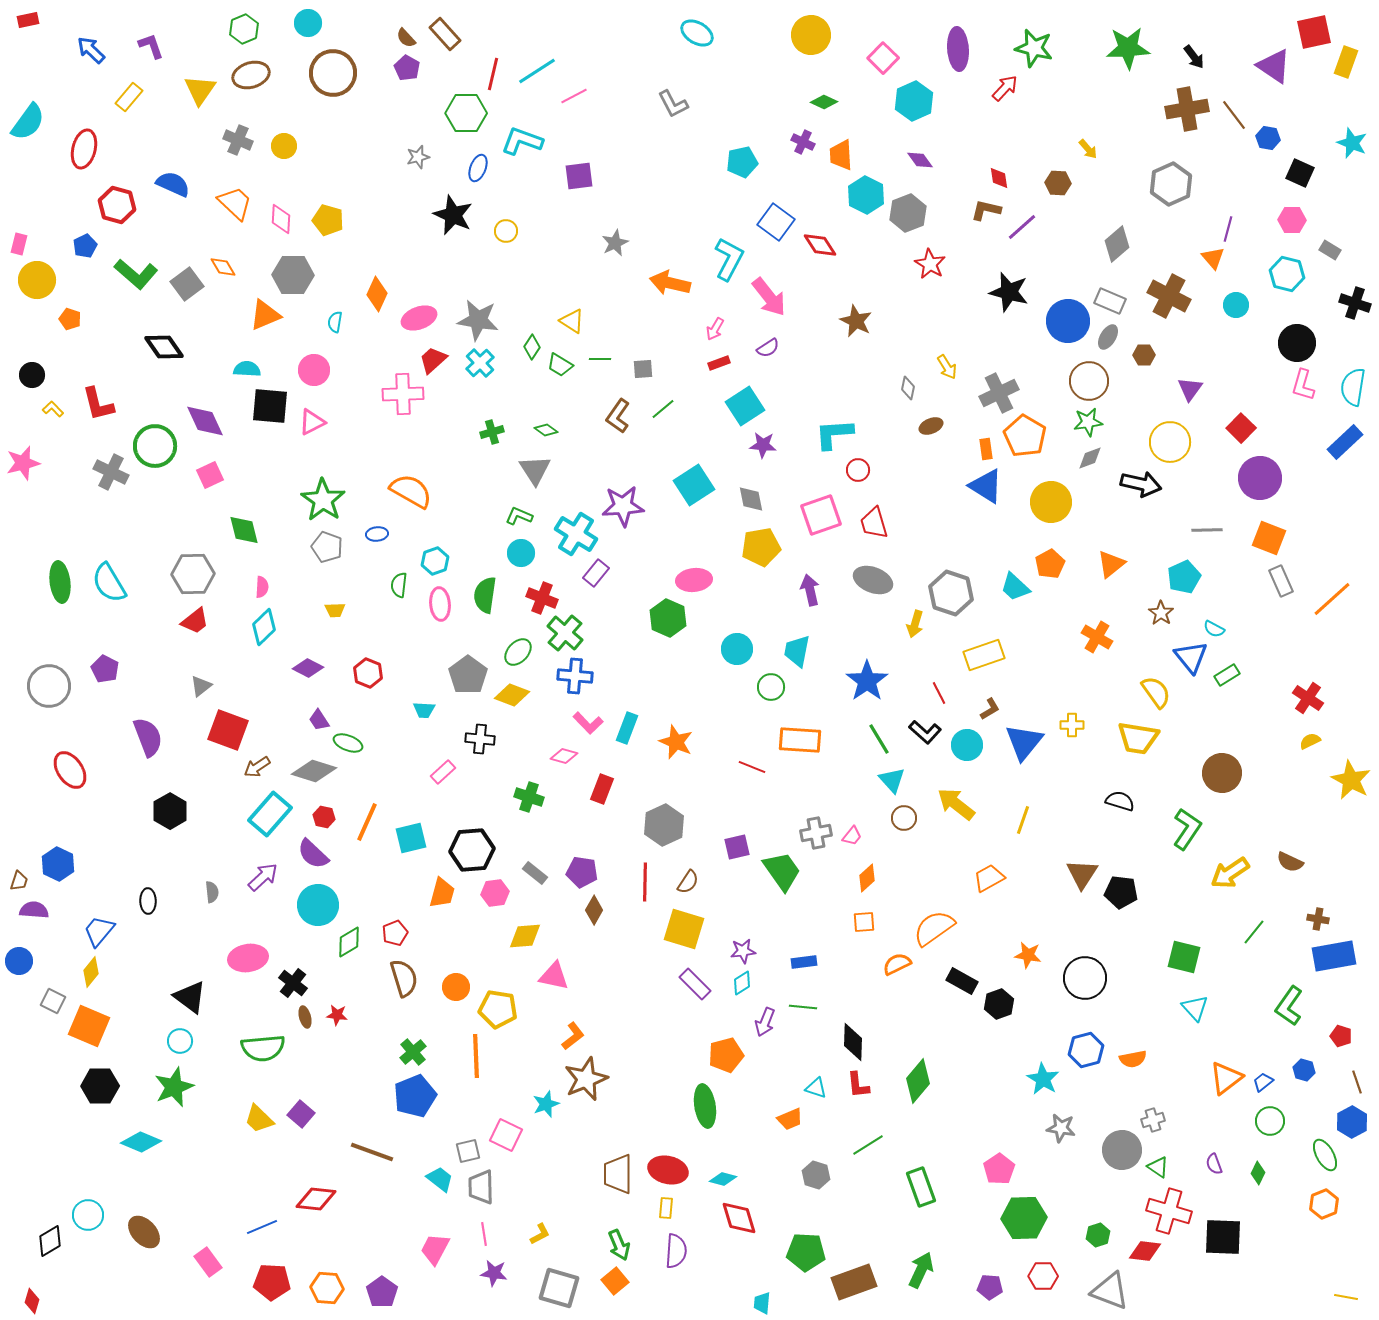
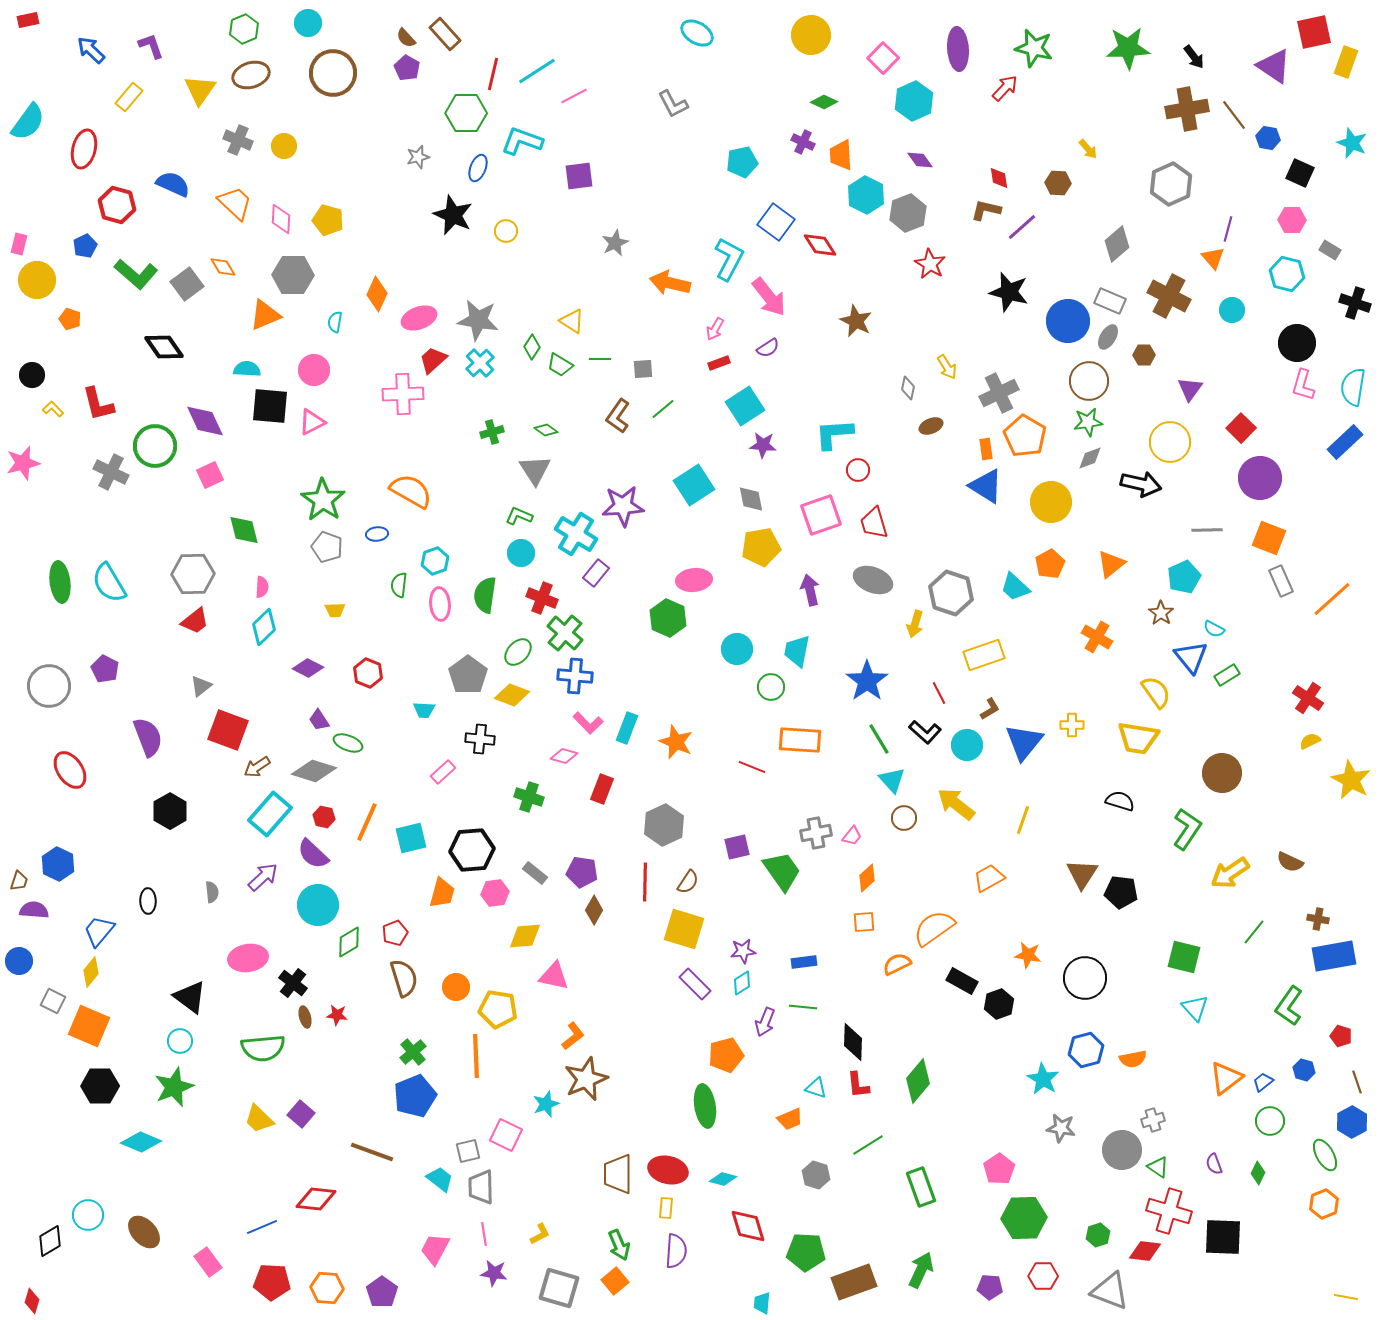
cyan circle at (1236, 305): moved 4 px left, 5 px down
red diamond at (739, 1218): moved 9 px right, 8 px down
